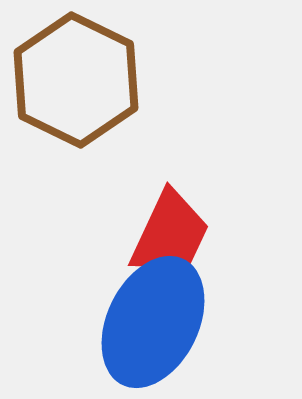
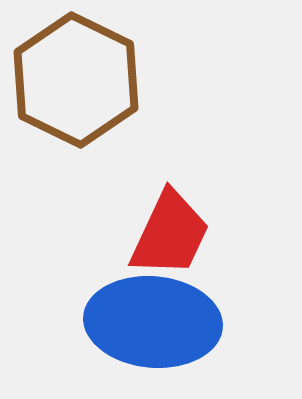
blue ellipse: rotated 69 degrees clockwise
